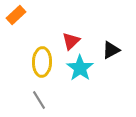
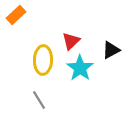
yellow ellipse: moved 1 px right, 2 px up
